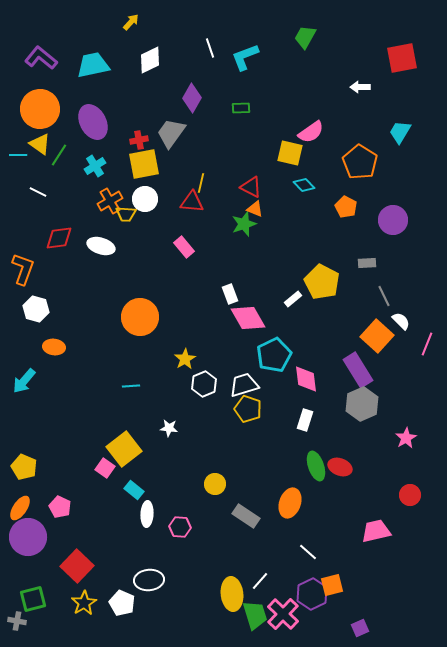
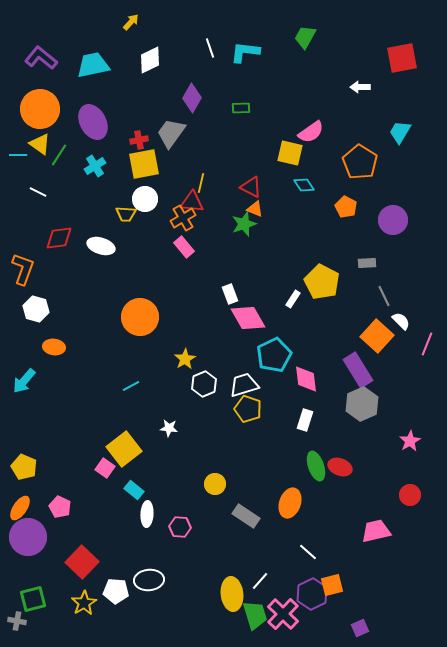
cyan L-shape at (245, 57): moved 5 px up; rotated 28 degrees clockwise
cyan diamond at (304, 185): rotated 10 degrees clockwise
orange cross at (110, 201): moved 73 px right, 17 px down
white rectangle at (293, 299): rotated 18 degrees counterclockwise
cyan line at (131, 386): rotated 24 degrees counterclockwise
pink star at (406, 438): moved 4 px right, 3 px down
red square at (77, 566): moved 5 px right, 4 px up
white pentagon at (122, 603): moved 6 px left, 12 px up; rotated 20 degrees counterclockwise
